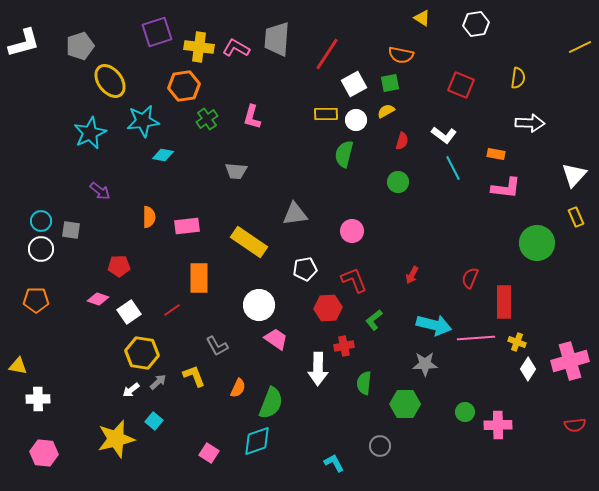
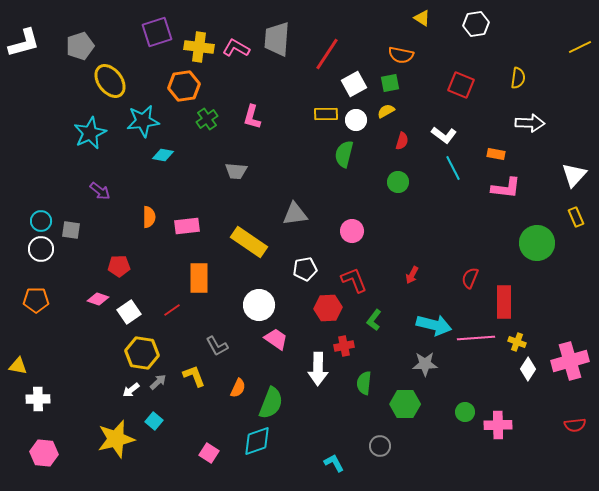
green L-shape at (374, 320): rotated 15 degrees counterclockwise
